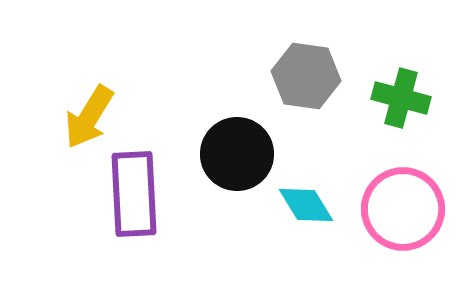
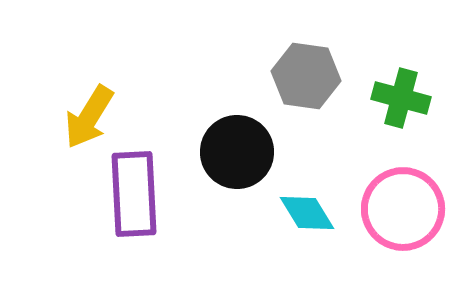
black circle: moved 2 px up
cyan diamond: moved 1 px right, 8 px down
